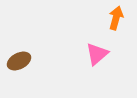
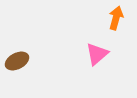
brown ellipse: moved 2 px left
